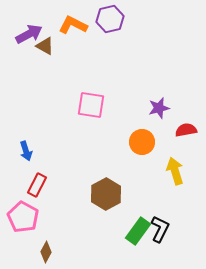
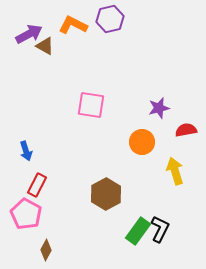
pink pentagon: moved 3 px right, 3 px up
brown diamond: moved 2 px up
